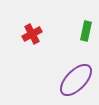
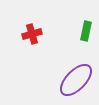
red cross: rotated 12 degrees clockwise
